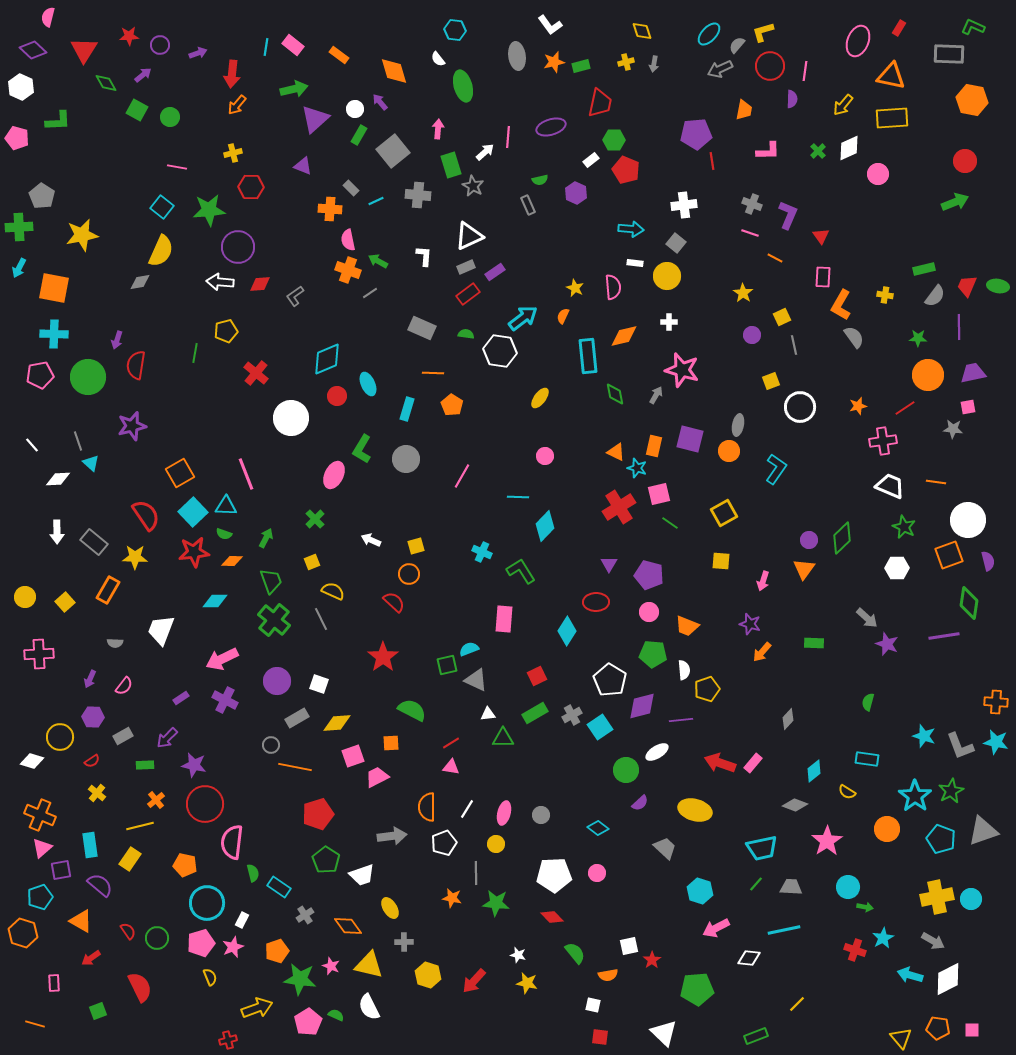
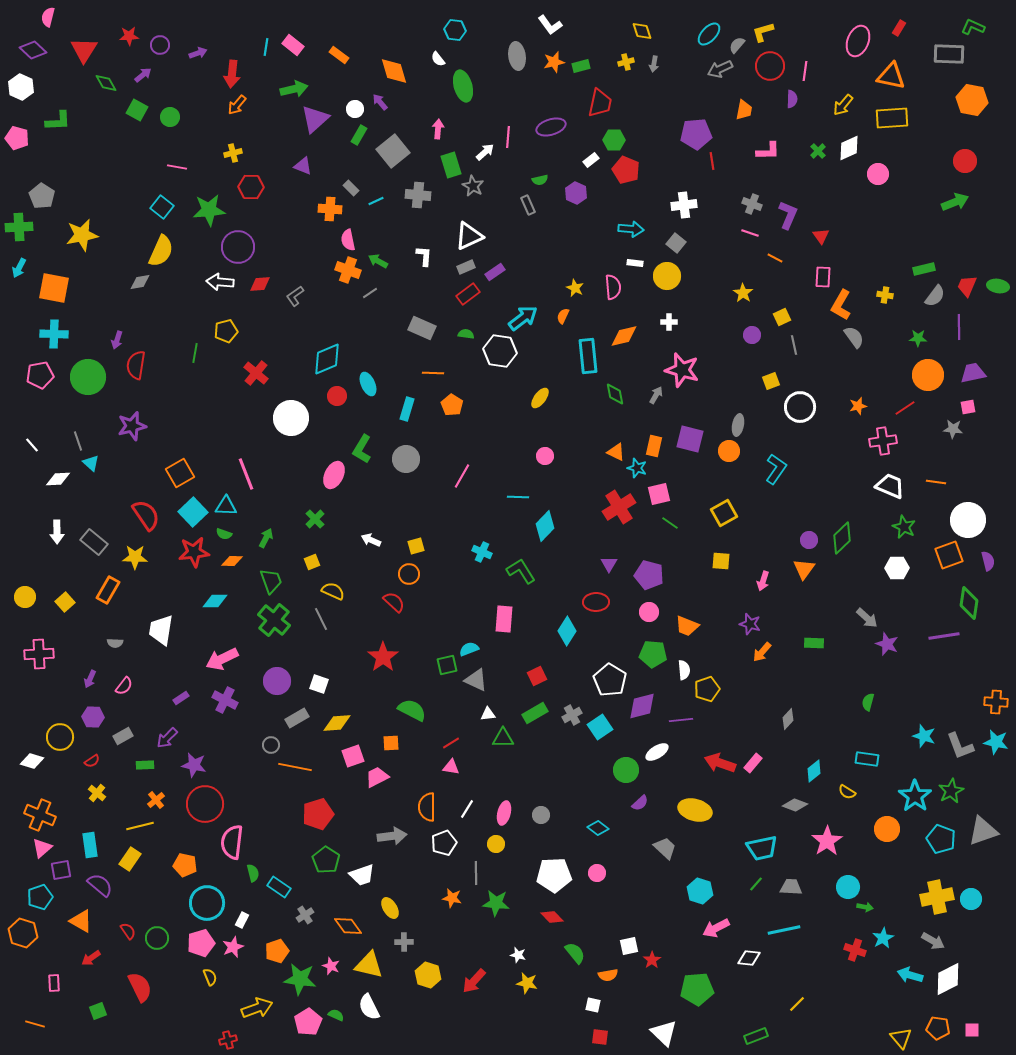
white trapezoid at (161, 630): rotated 12 degrees counterclockwise
